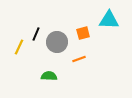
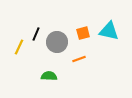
cyan triangle: moved 11 px down; rotated 10 degrees clockwise
